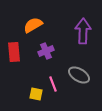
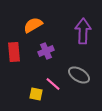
pink line: rotated 28 degrees counterclockwise
